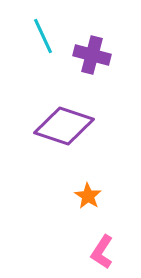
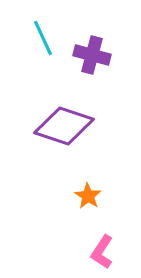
cyan line: moved 2 px down
